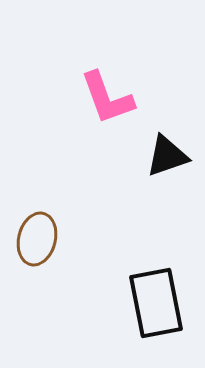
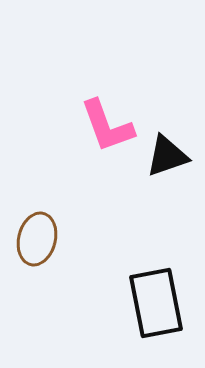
pink L-shape: moved 28 px down
